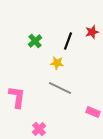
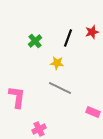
black line: moved 3 px up
pink cross: rotated 16 degrees clockwise
